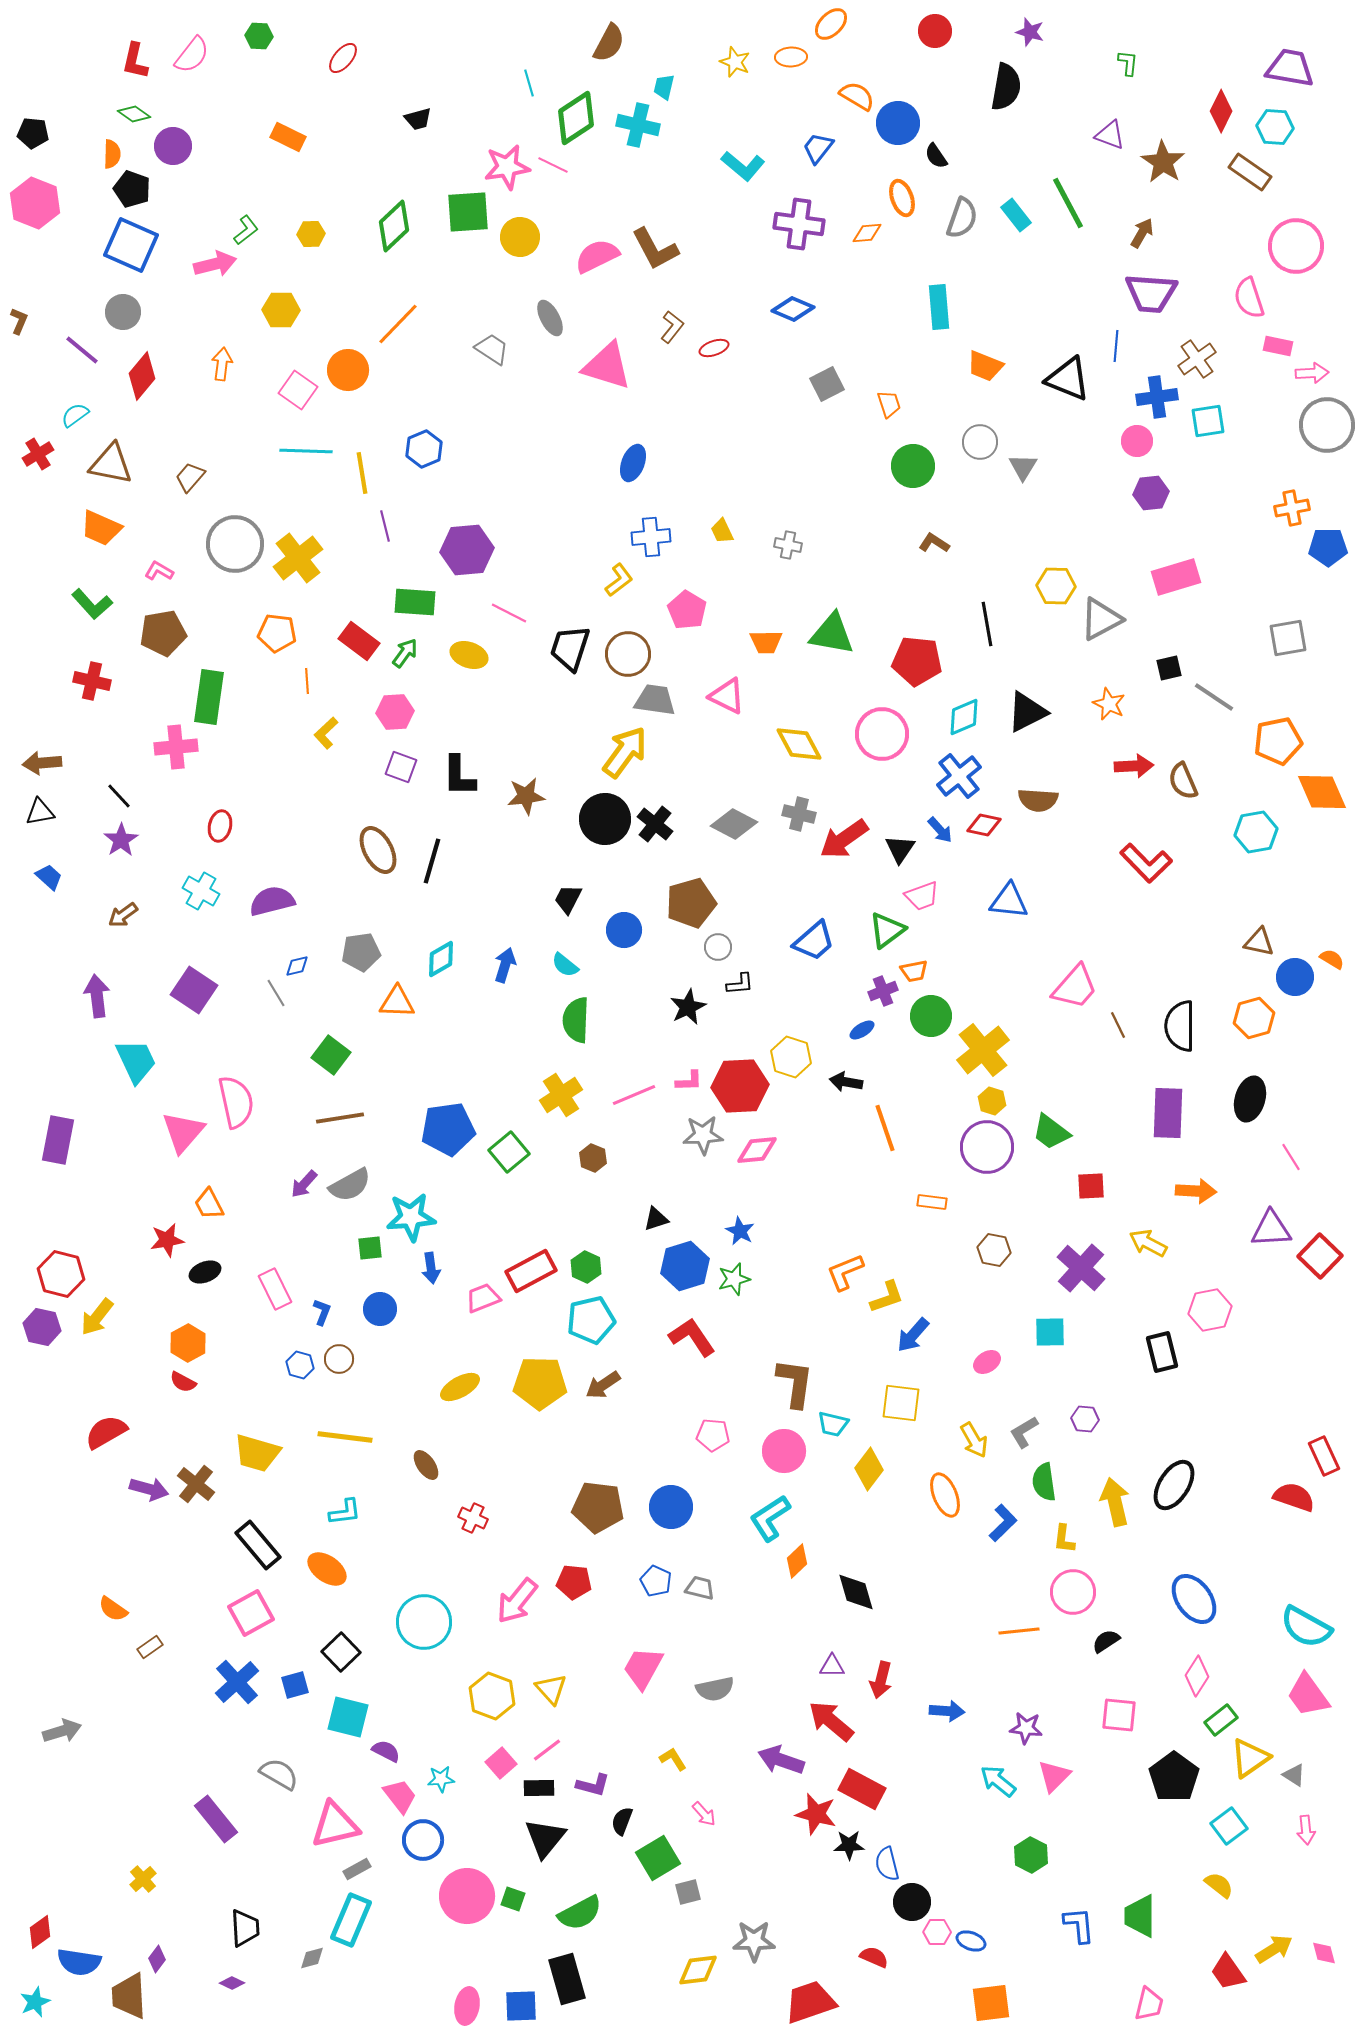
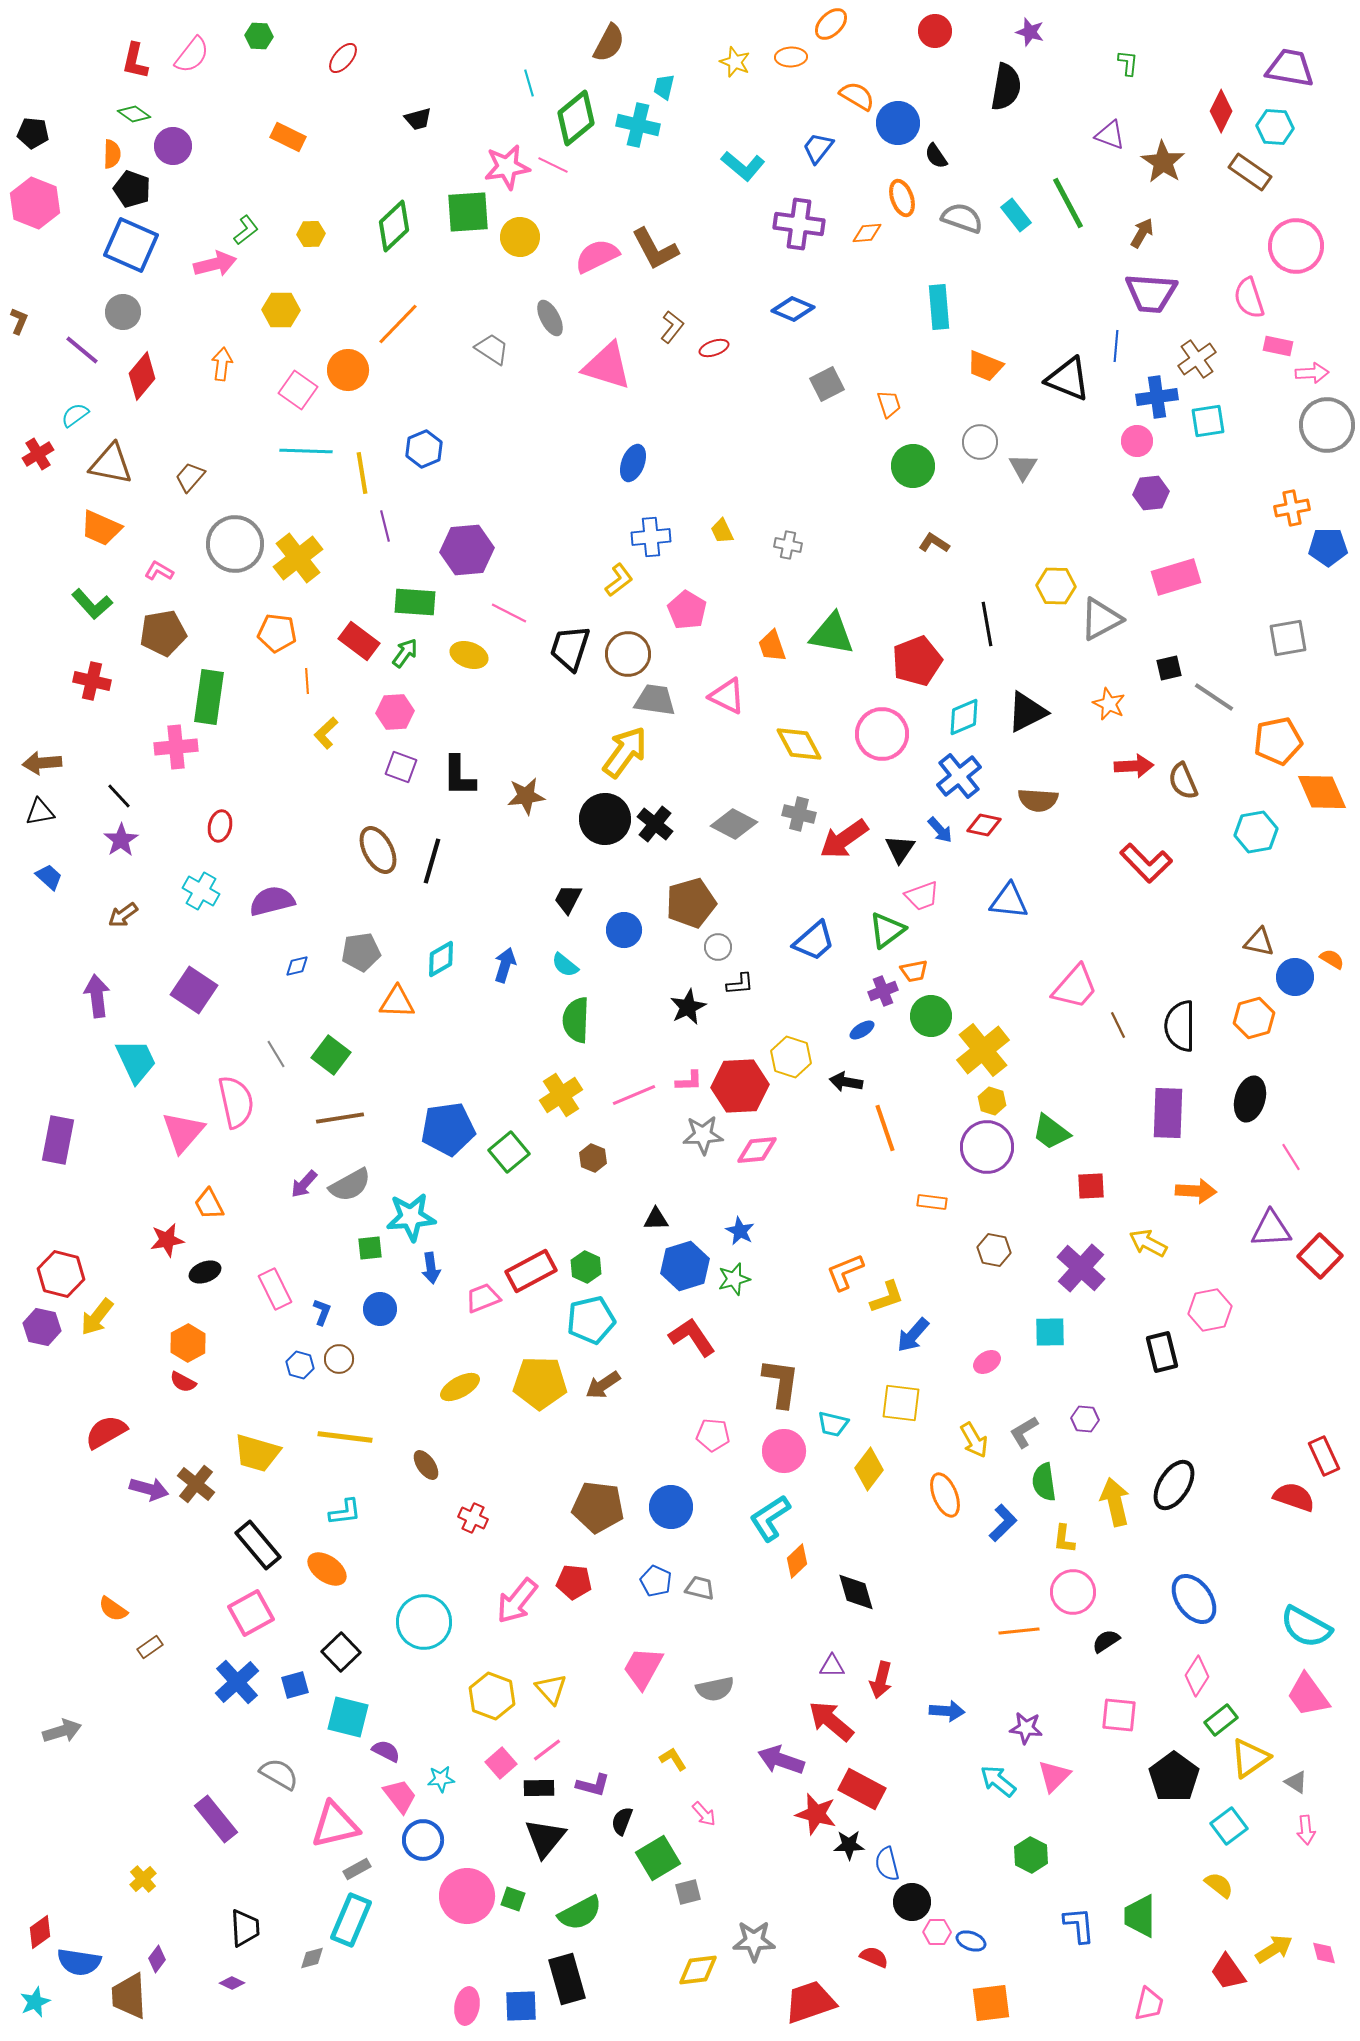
green diamond at (576, 118): rotated 6 degrees counterclockwise
gray semicircle at (962, 218): rotated 90 degrees counterclockwise
orange trapezoid at (766, 642): moved 6 px right, 4 px down; rotated 72 degrees clockwise
red pentagon at (917, 661): rotated 27 degrees counterclockwise
gray line at (276, 993): moved 61 px down
black triangle at (656, 1219): rotated 16 degrees clockwise
brown L-shape at (795, 1383): moved 14 px left
gray triangle at (1294, 1775): moved 2 px right, 7 px down
